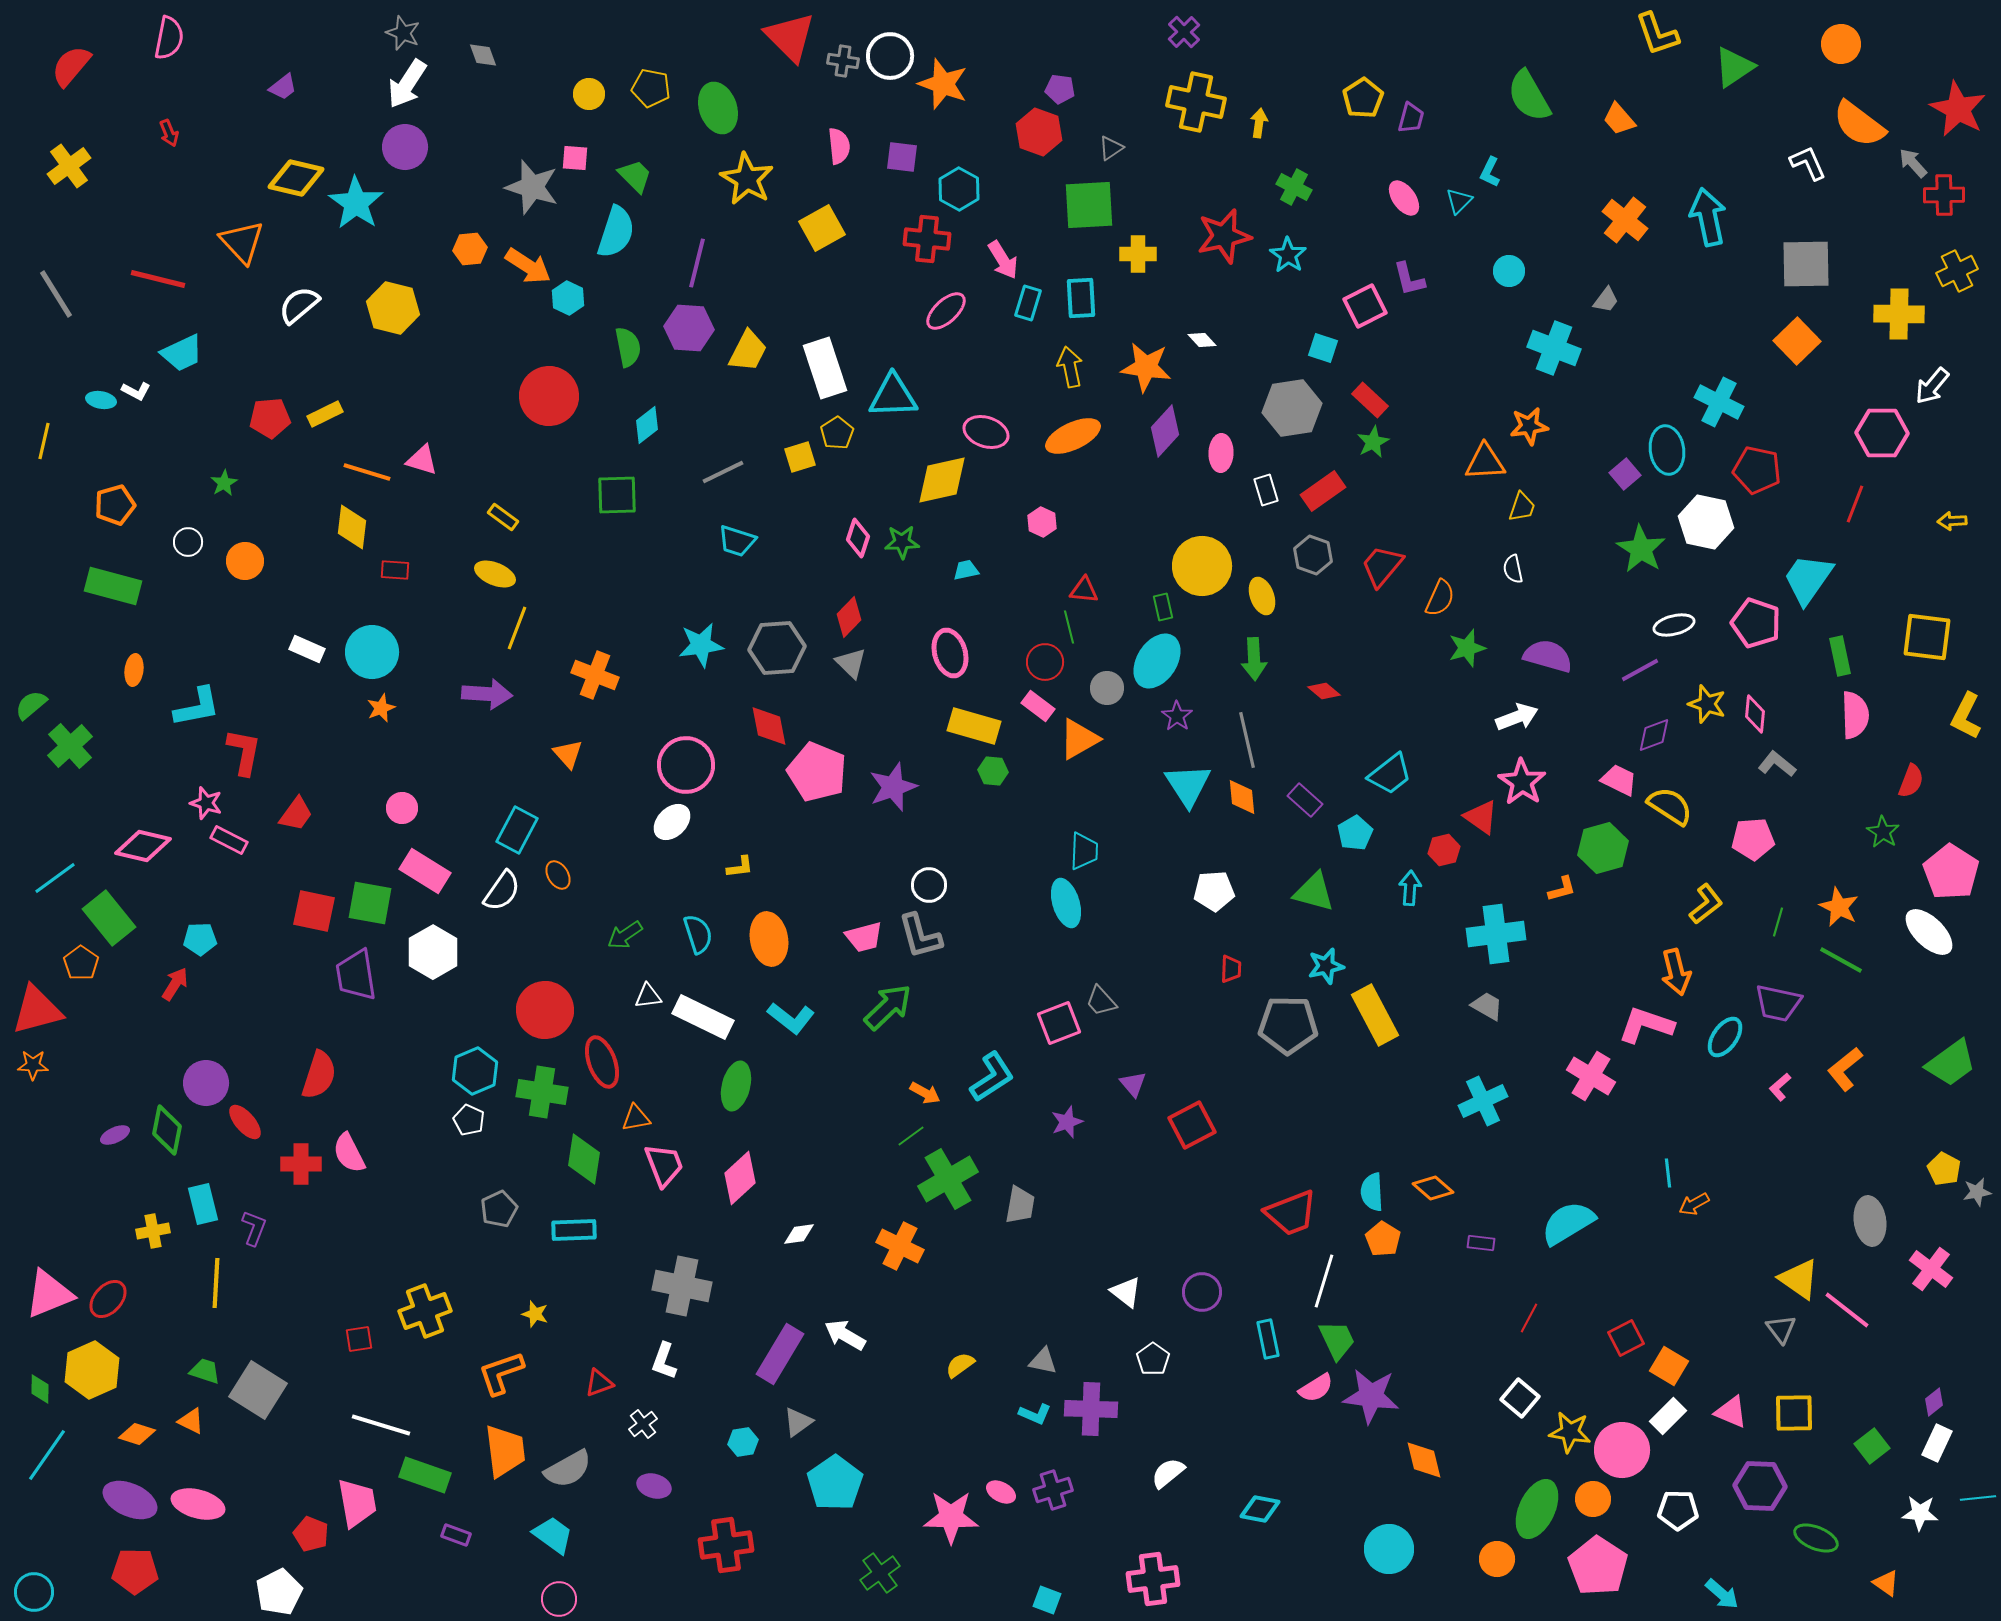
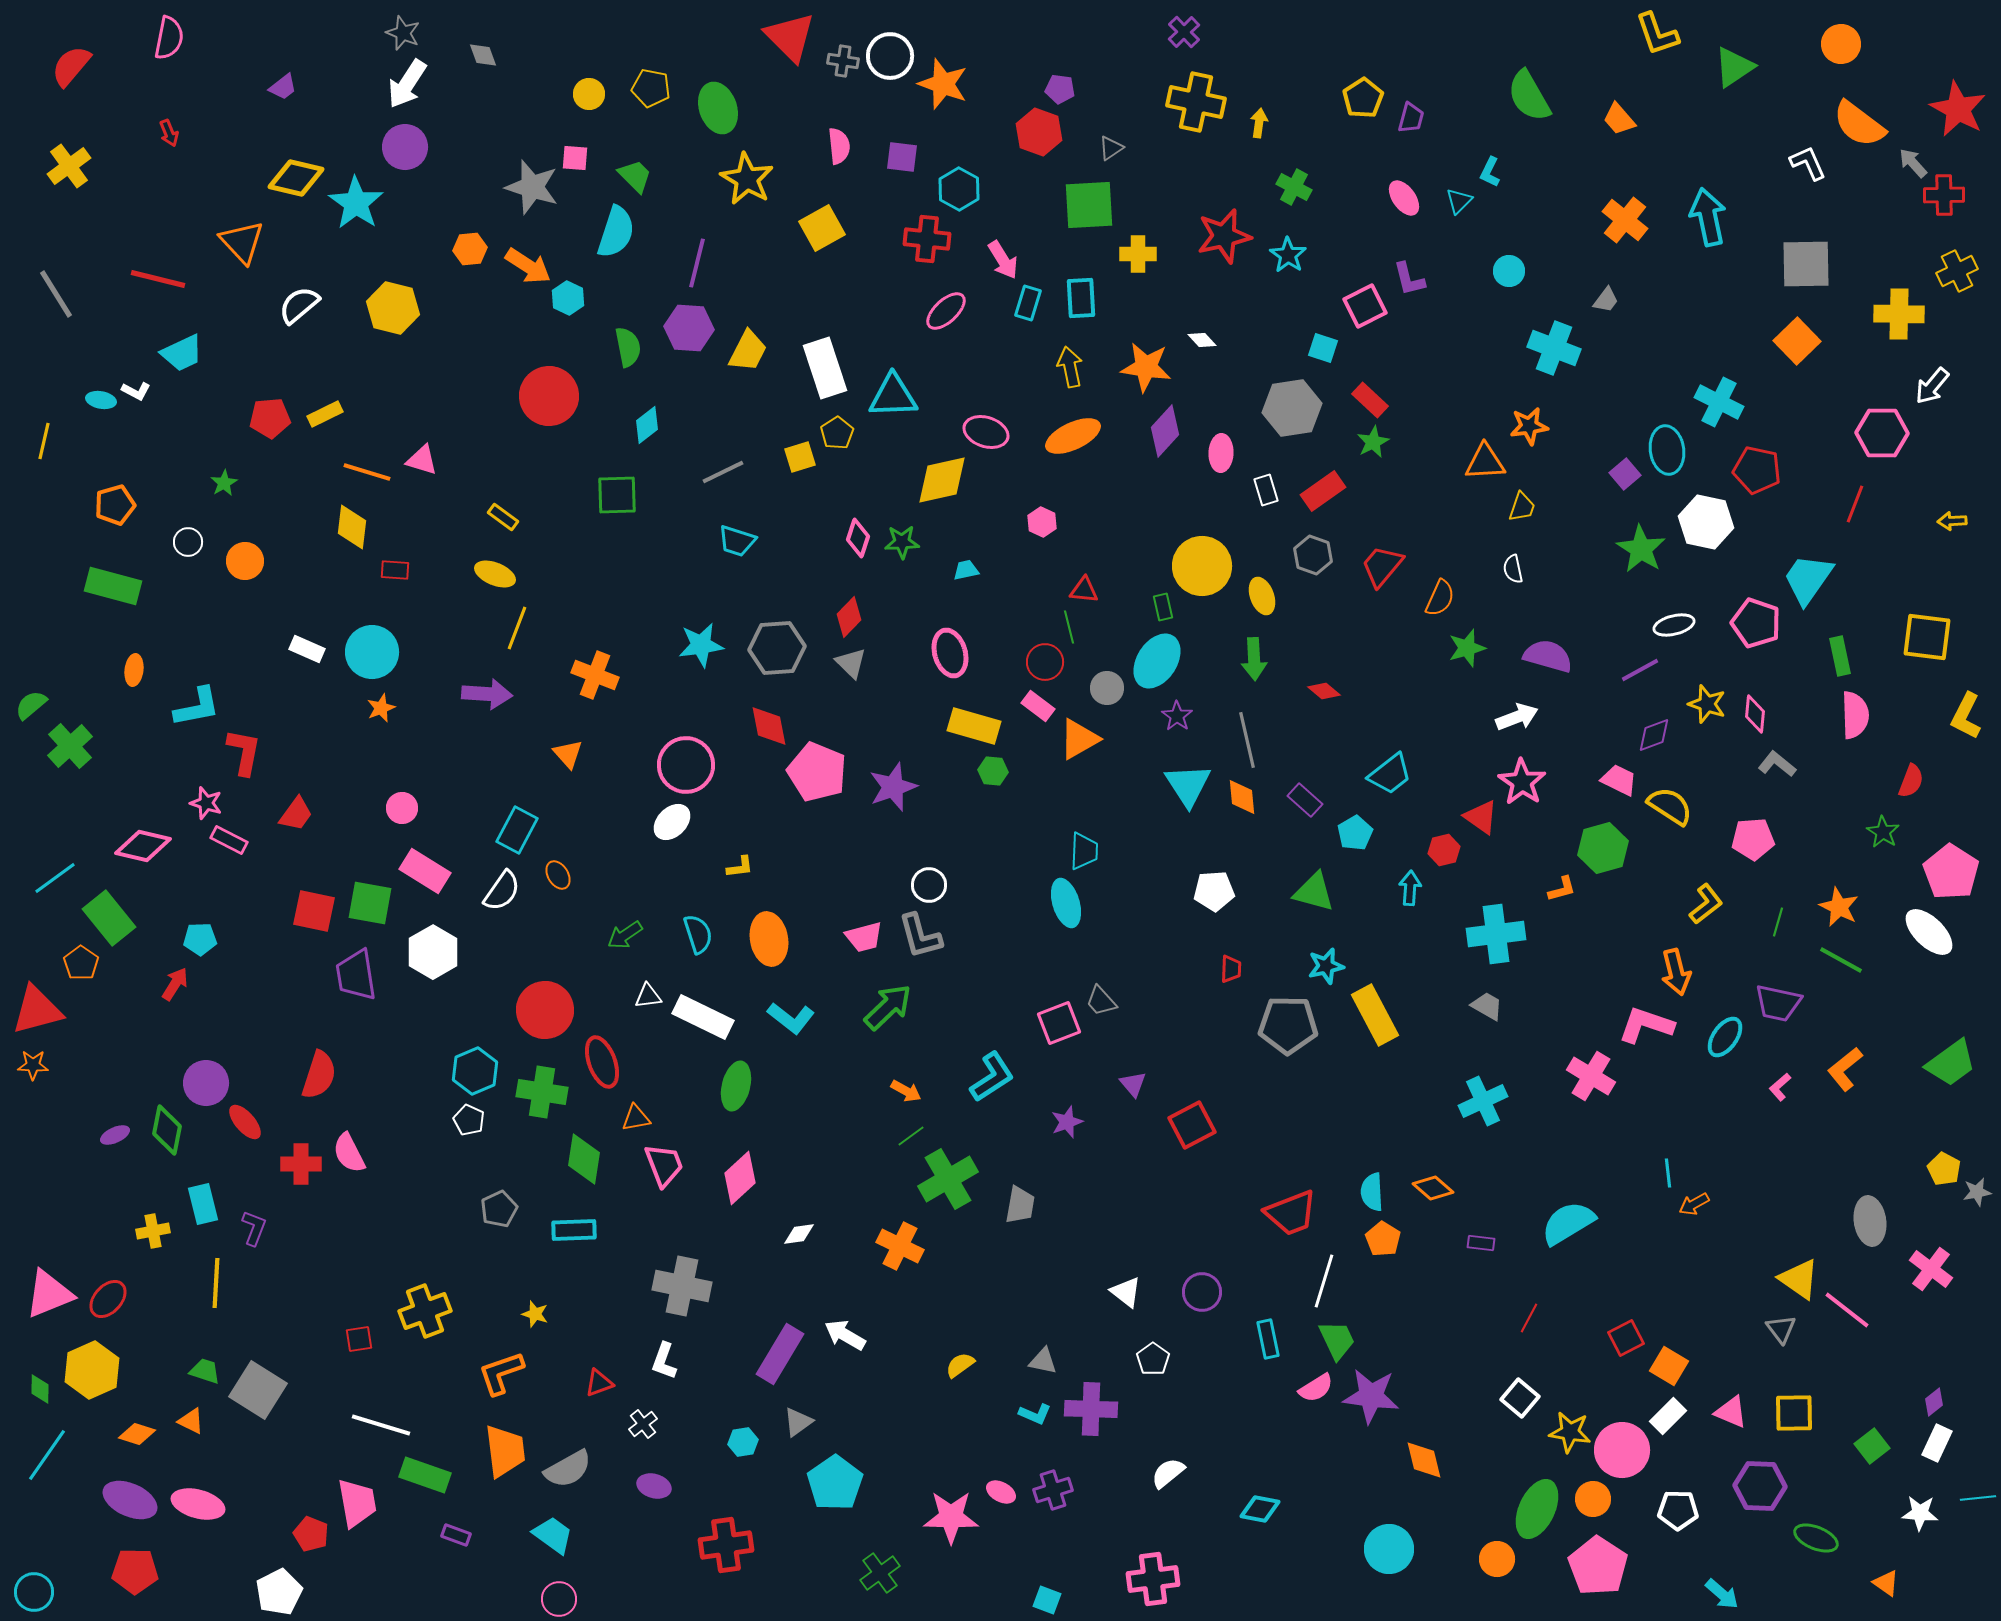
orange arrow at (925, 1093): moved 19 px left, 2 px up
